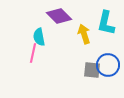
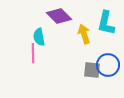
pink line: rotated 12 degrees counterclockwise
